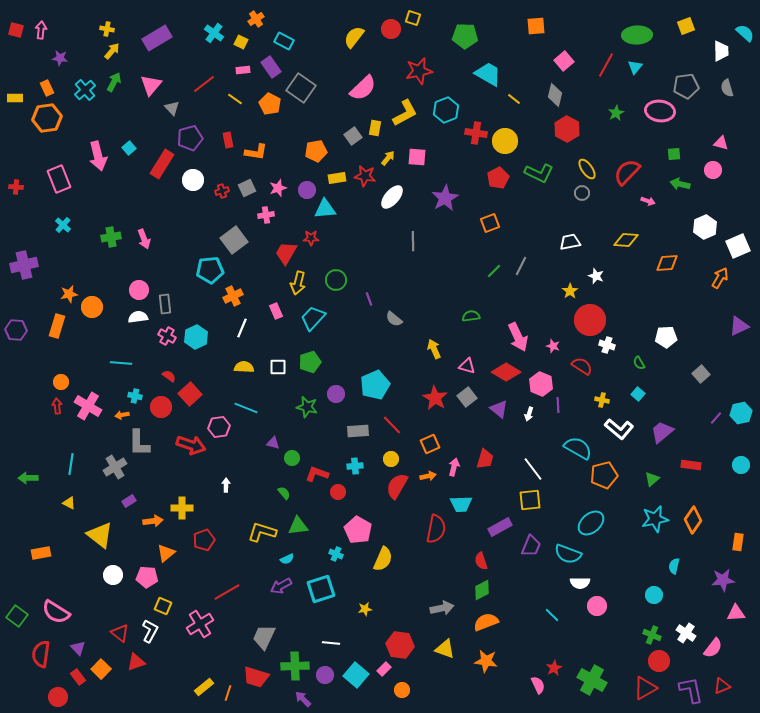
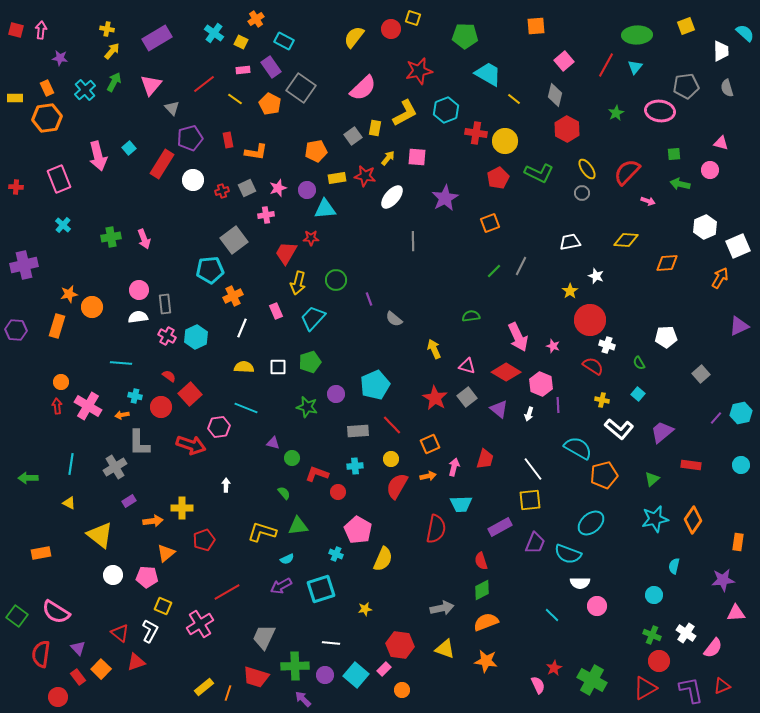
pink circle at (713, 170): moved 3 px left
red semicircle at (582, 366): moved 11 px right
purple trapezoid at (531, 546): moved 4 px right, 3 px up
